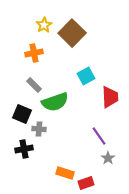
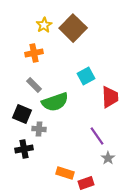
brown square: moved 1 px right, 5 px up
purple line: moved 2 px left
